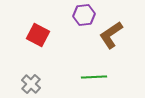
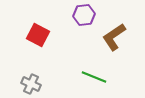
brown L-shape: moved 3 px right, 2 px down
green line: rotated 25 degrees clockwise
gray cross: rotated 18 degrees counterclockwise
